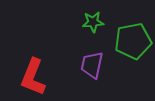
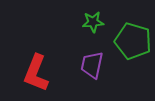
green pentagon: rotated 27 degrees clockwise
red L-shape: moved 3 px right, 4 px up
